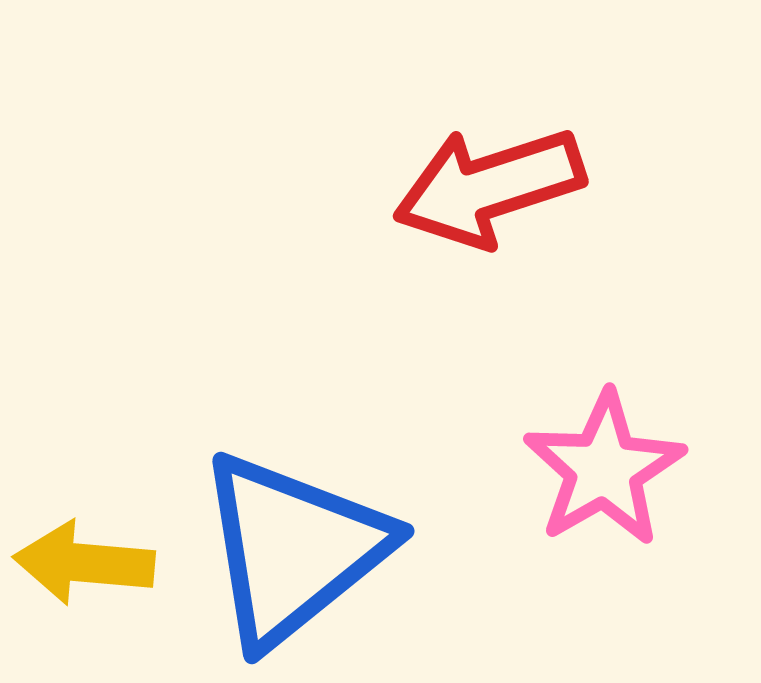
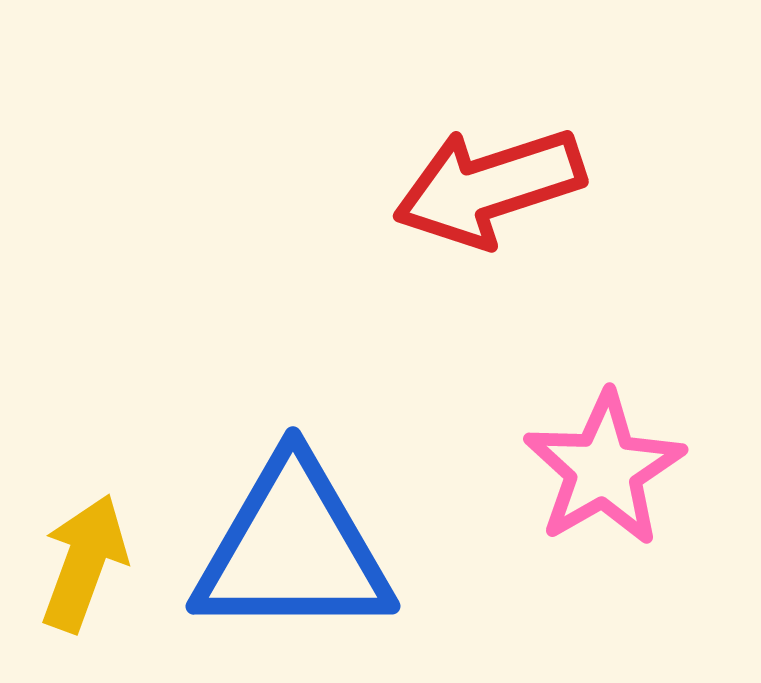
blue triangle: rotated 39 degrees clockwise
yellow arrow: rotated 105 degrees clockwise
